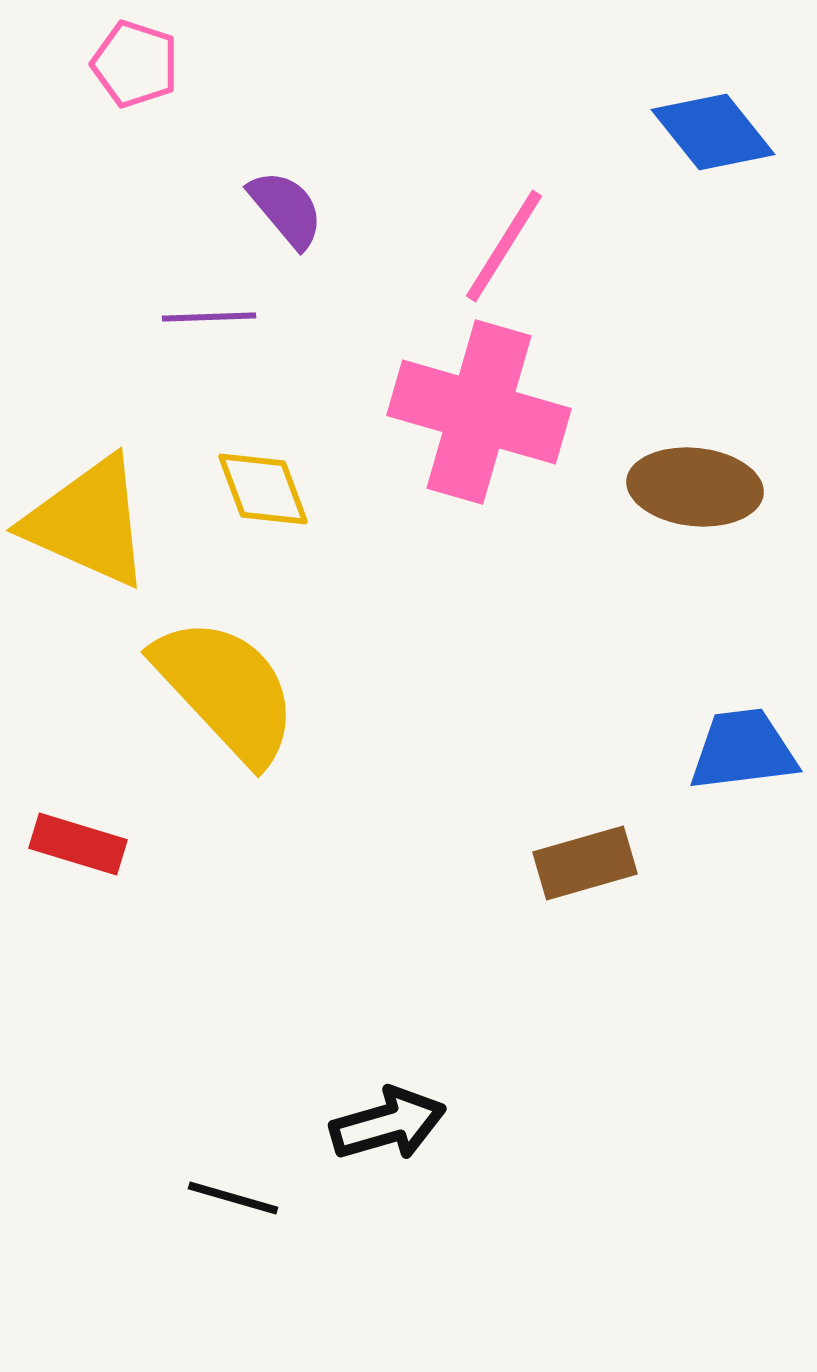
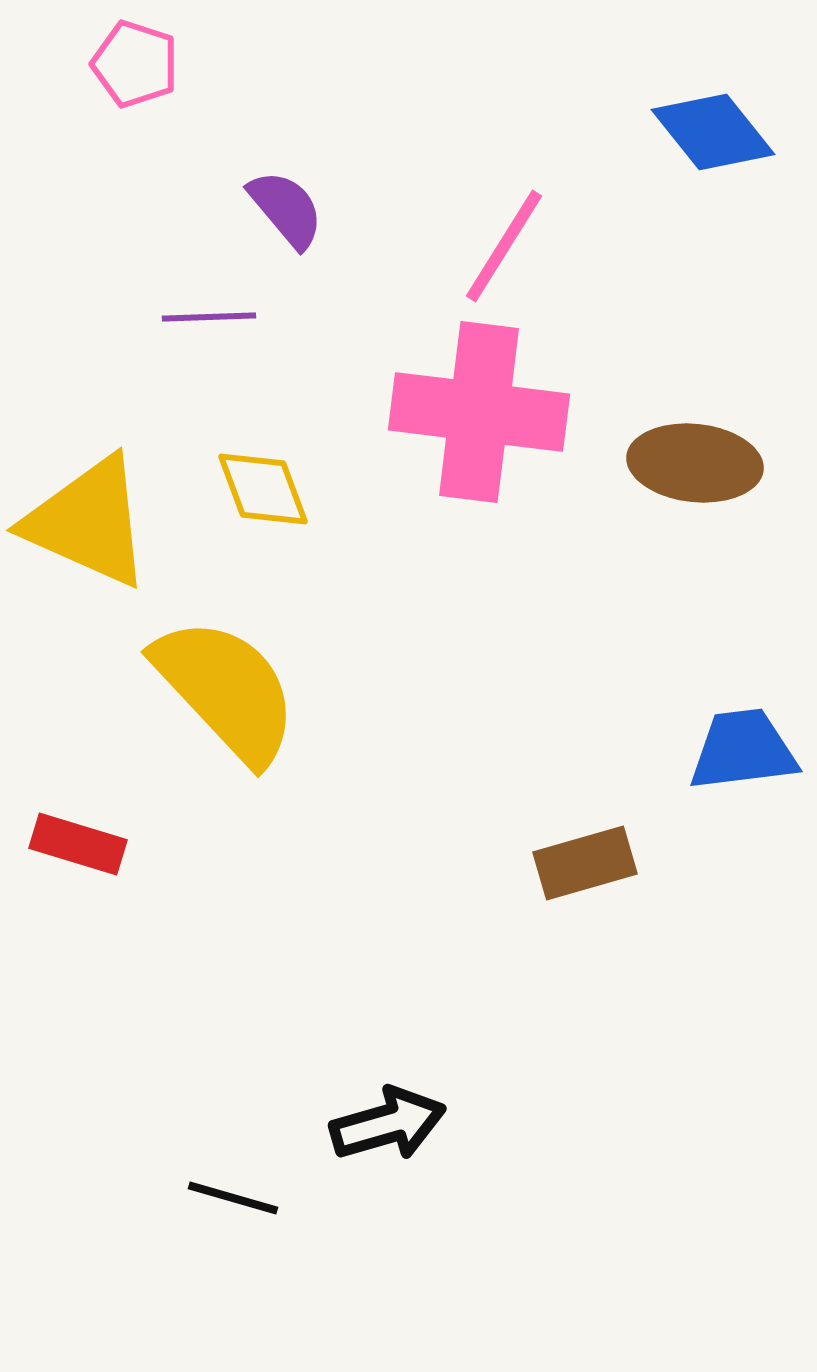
pink cross: rotated 9 degrees counterclockwise
brown ellipse: moved 24 px up
